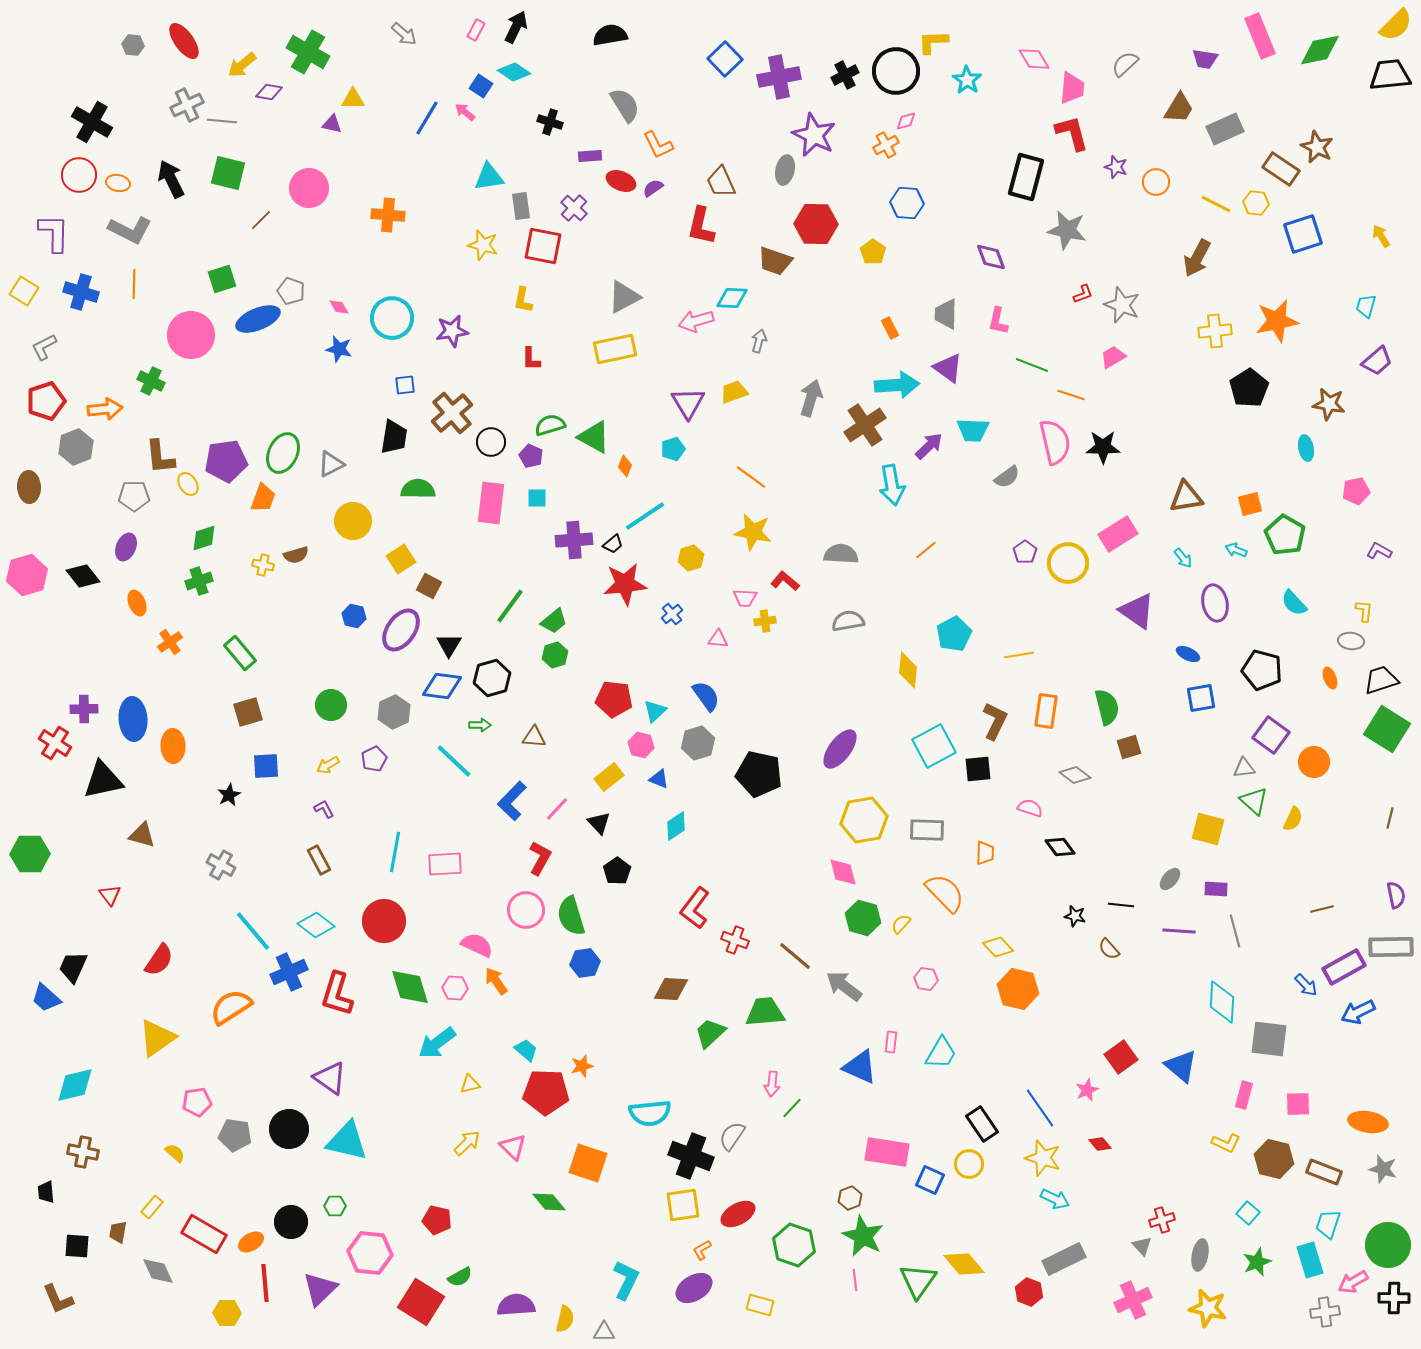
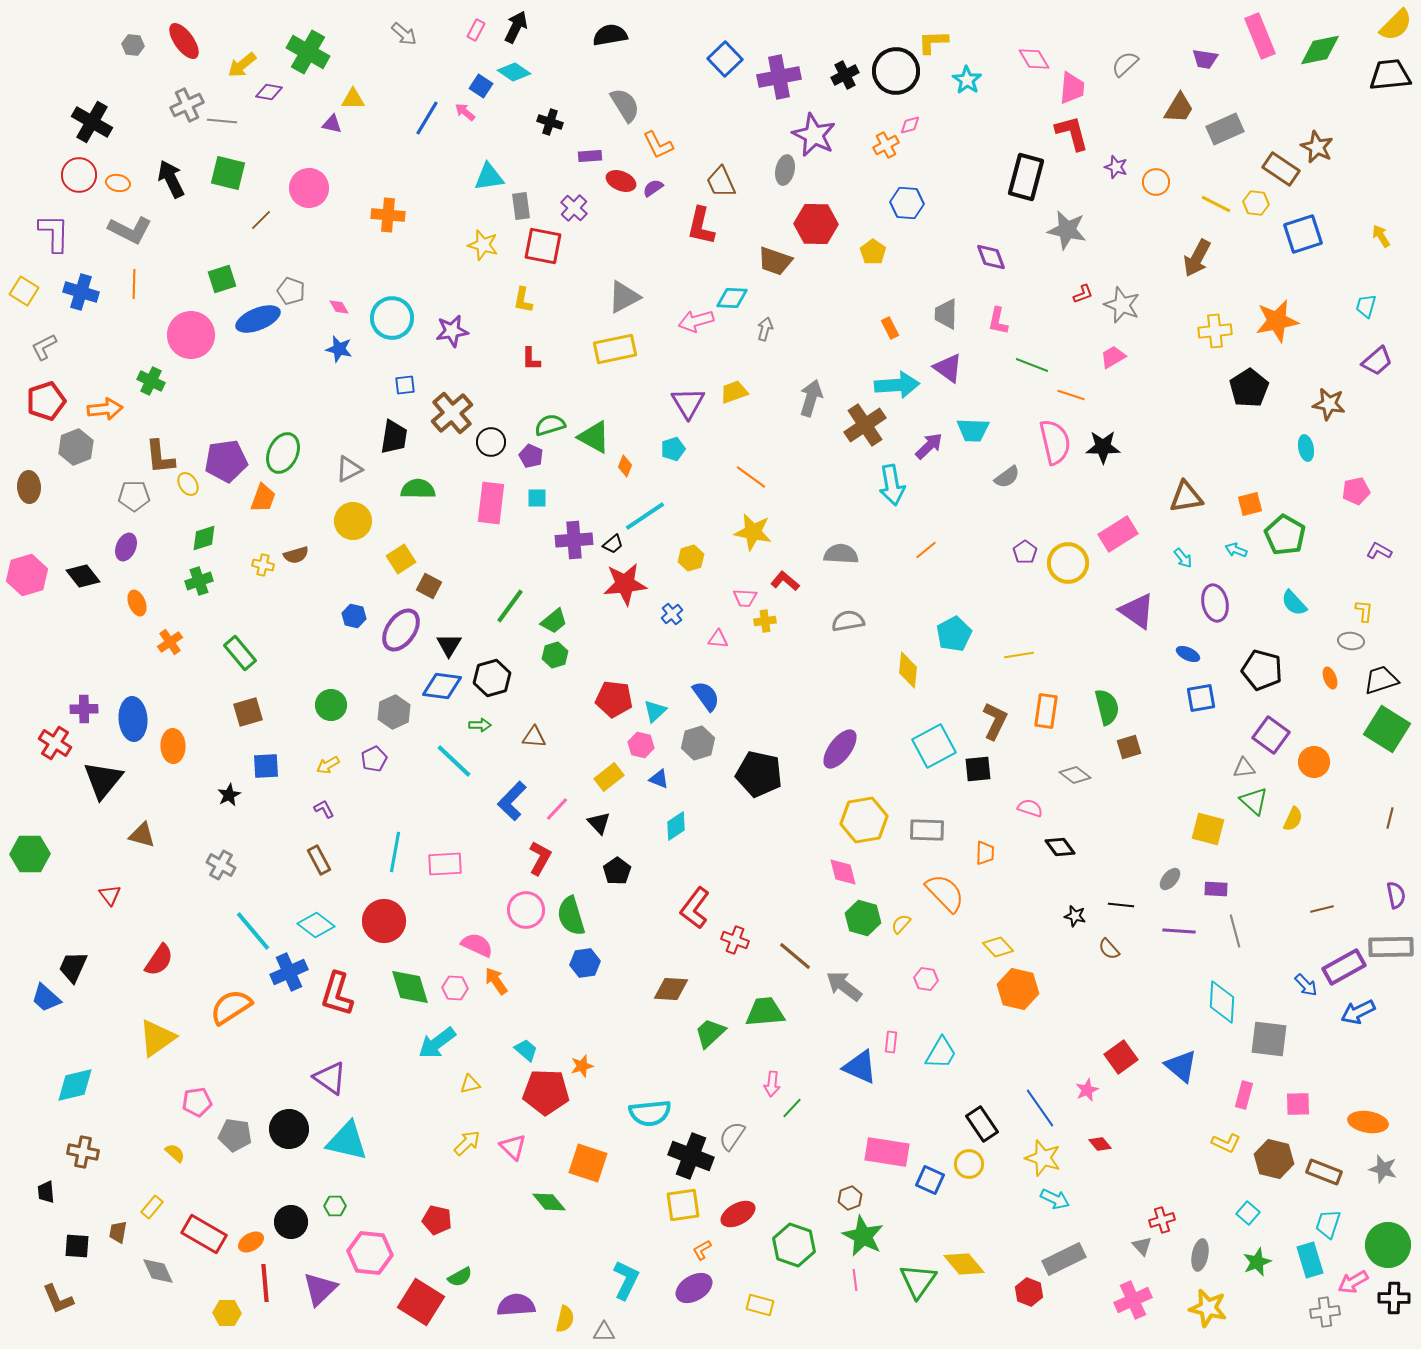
pink diamond at (906, 121): moved 4 px right, 4 px down
gray arrow at (759, 341): moved 6 px right, 12 px up
gray triangle at (331, 464): moved 18 px right, 5 px down
black triangle at (103, 780): rotated 39 degrees counterclockwise
